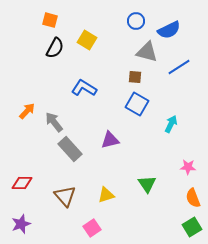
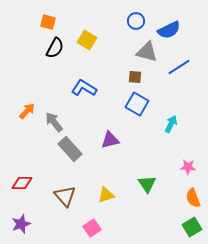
orange square: moved 2 px left, 2 px down
